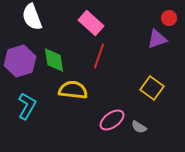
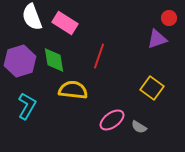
pink rectangle: moved 26 px left; rotated 10 degrees counterclockwise
